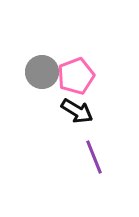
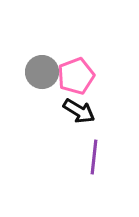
black arrow: moved 2 px right
purple line: rotated 28 degrees clockwise
